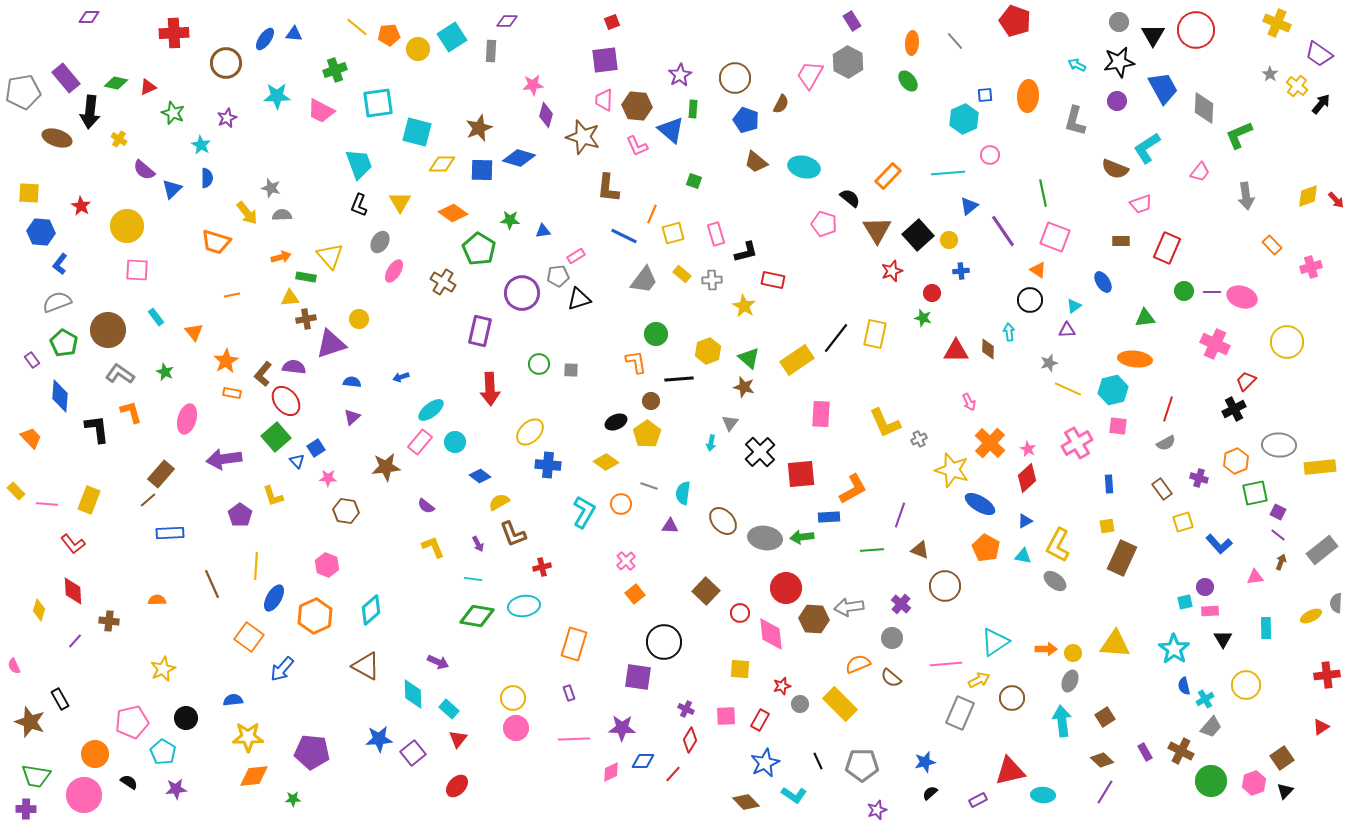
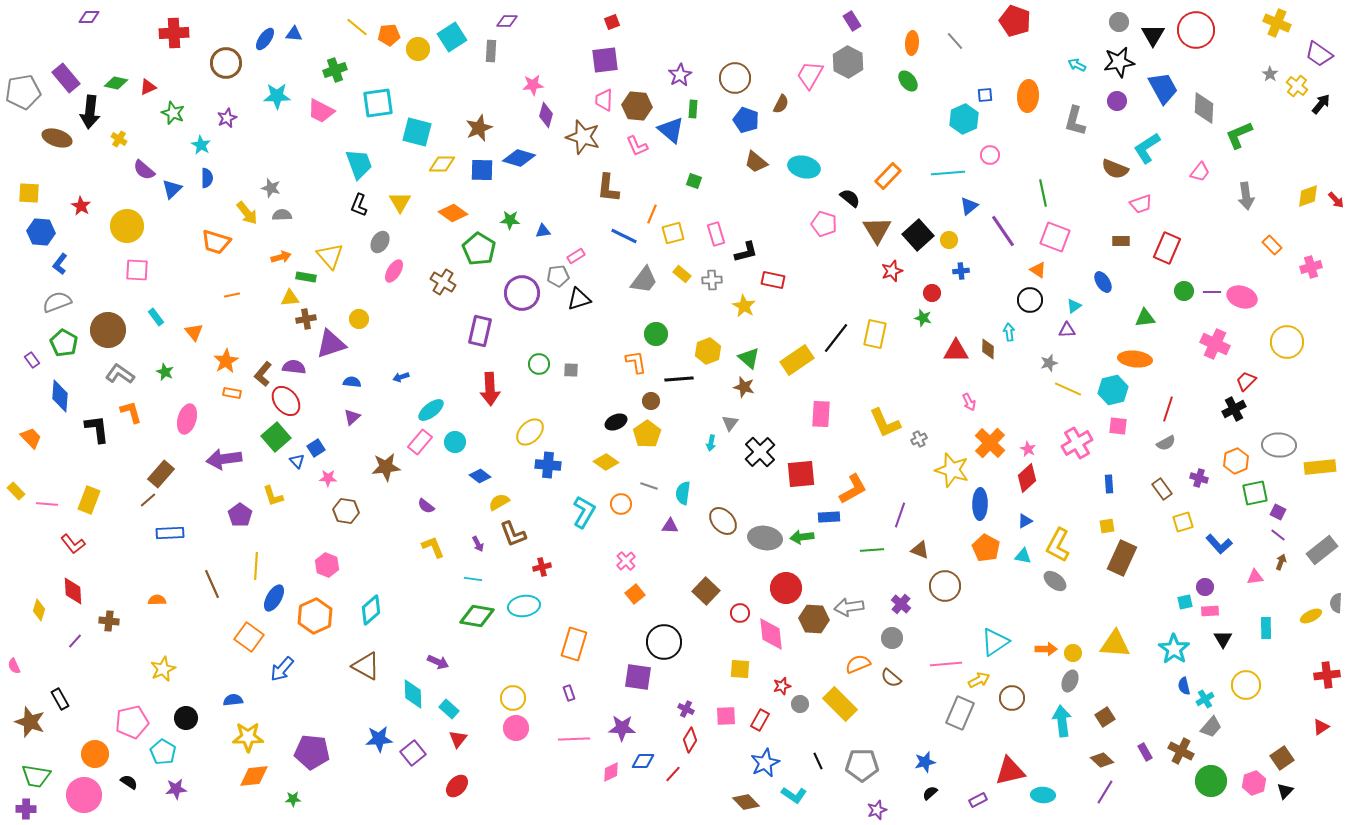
blue ellipse at (980, 504): rotated 60 degrees clockwise
